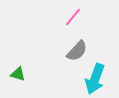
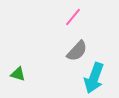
cyan arrow: moved 1 px left, 1 px up
